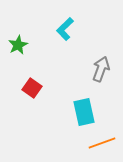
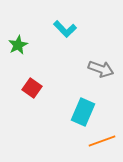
cyan L-shape: rotated 90 degrees counterclockwise
gray arrow: rotated 90 degrees clockwise
cyan rectangle: moved 1 px left; rotated 36 degrees clockwise
orange line: moved 2 px up
